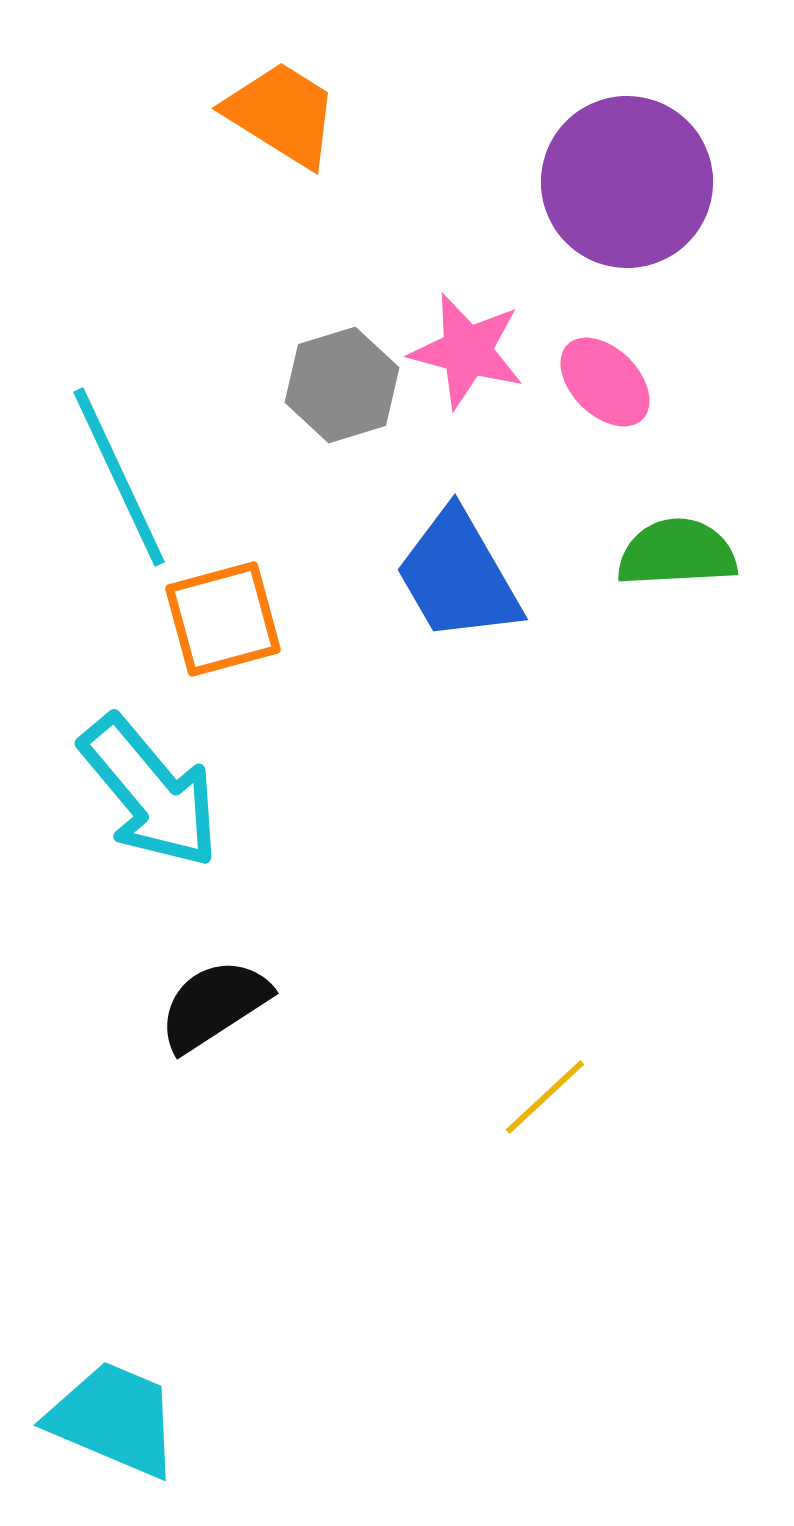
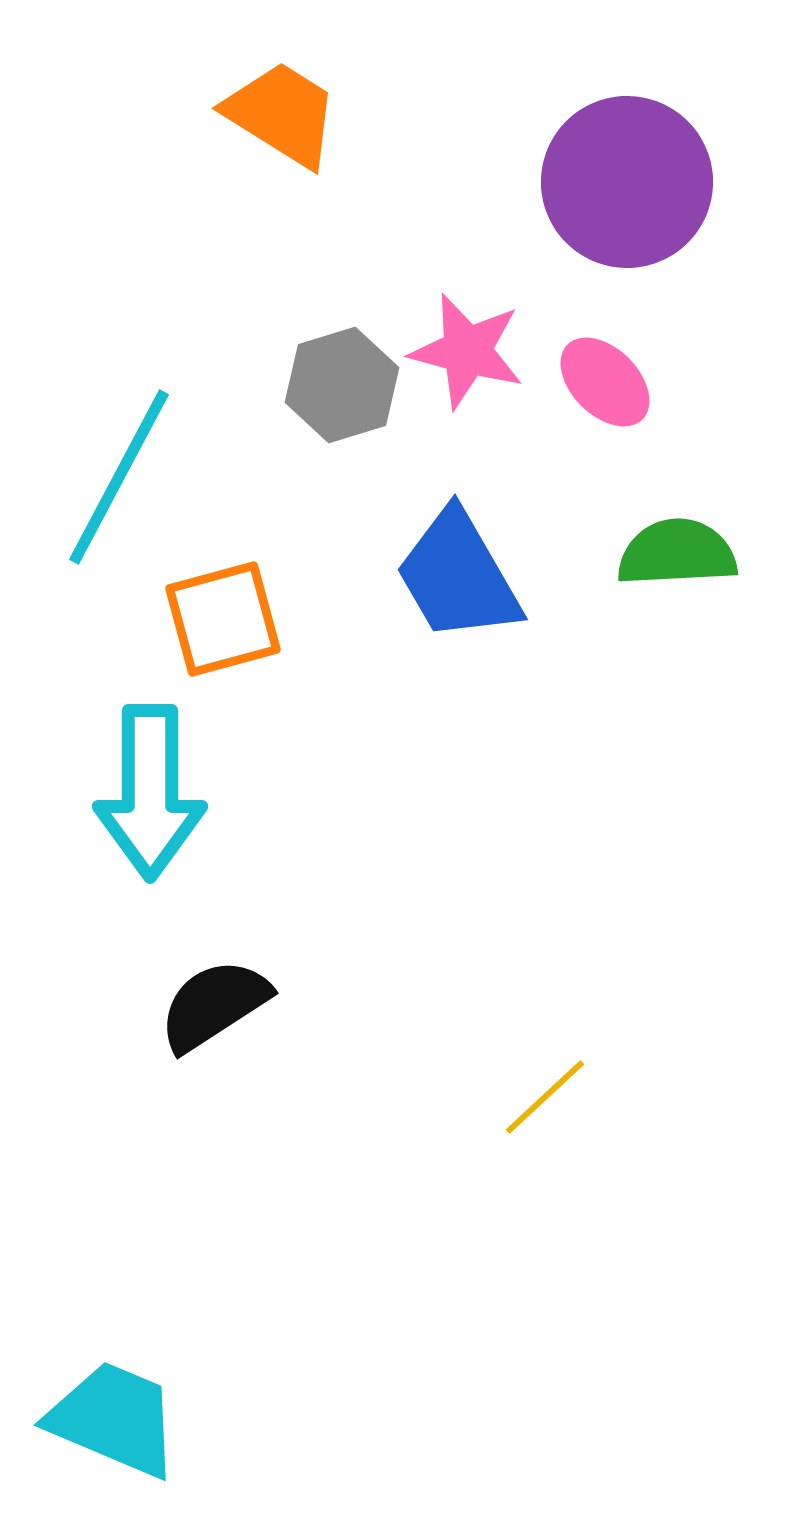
cyan line: rotated 53 degrees clockwise
cyan arrow: rotated 40 degrees clockwise
